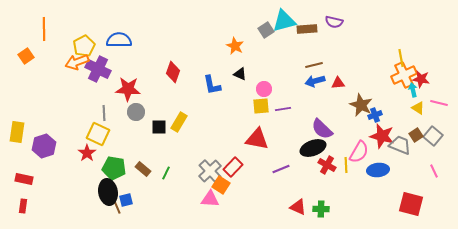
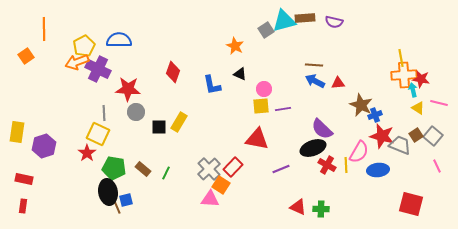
brown rectangle at (307, 29): moved 2 px left, 11 px up
brown line at (314, 65): rotated 18 degrees clockwise
orange cross at (404, 75): rotated 20 degrees clockwise
blue arrow at (315, 81): rotated 42 degrees clockwise
gray cross at (210, 171): moved 1 px left, 2 px up
pink line at (434, 171): moved 3 px right, 5 px up
